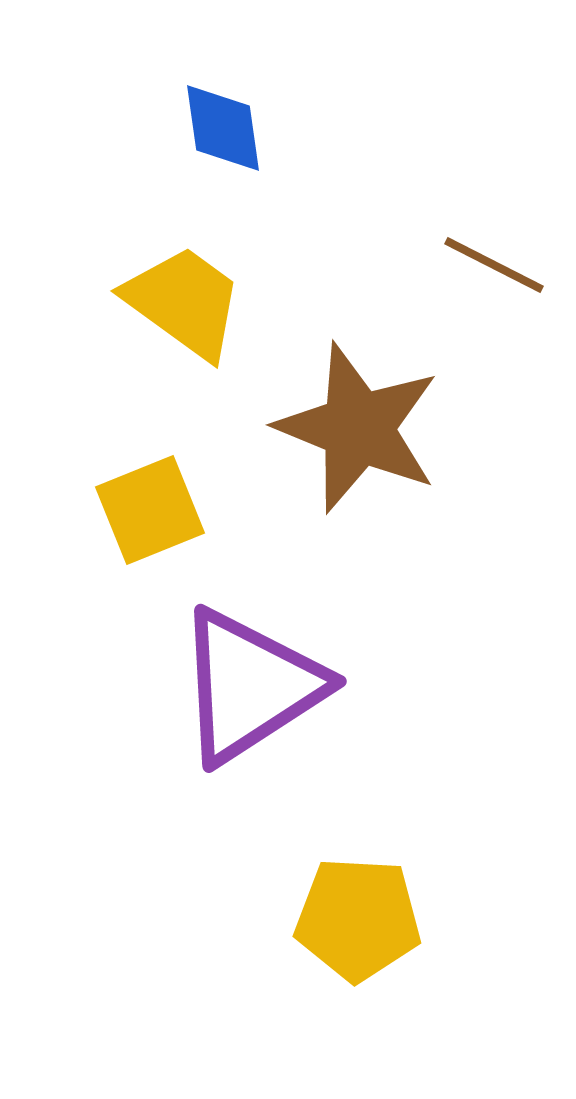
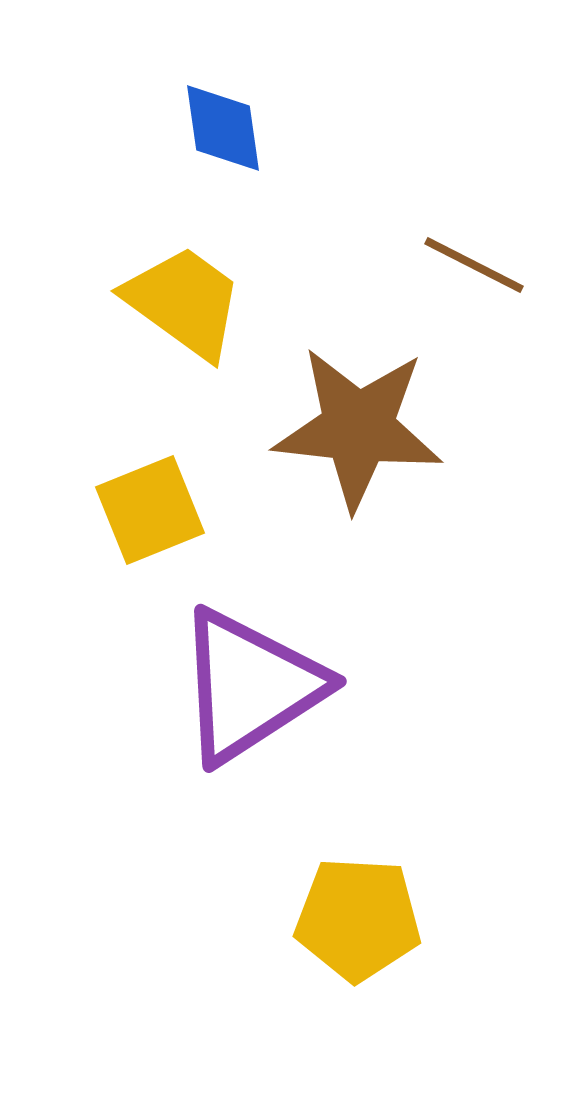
brown line: moved 20 px left
brown star: rotated 16 degrees counterclockwise
